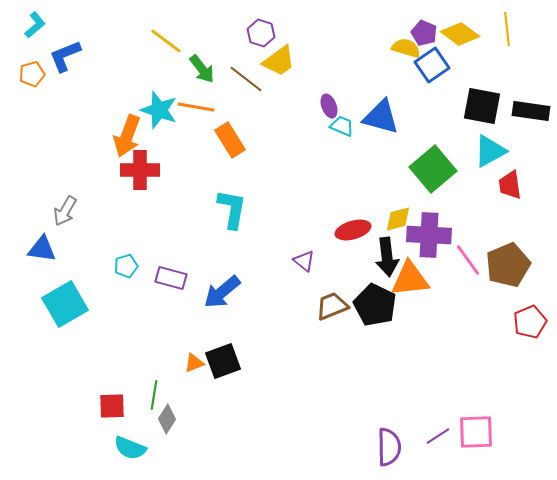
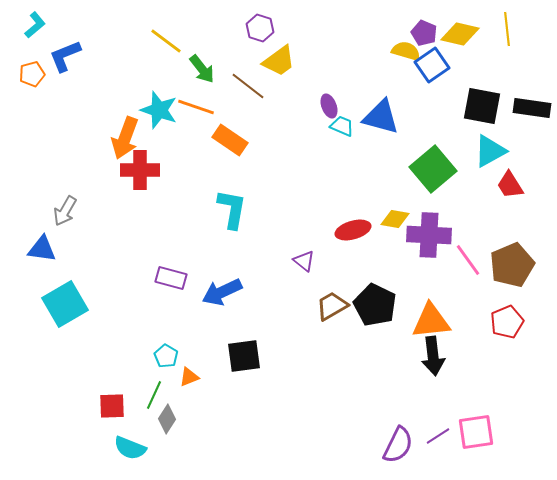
purple hexagon at (261, 33): moved 1 px left, 5 px up
yellow diamond at (460, 34): rotated 24 degrees counterclockwise
yellow semicircle at (406, 48): moved 3 px down
brown line at (246, 79): moved 2 px right, 7 px down
orange line at (196, 107): rotated 9 degrees clockwise
black rectangle at (531, 111): moved 1 px right, 3 px up
orange arrow at (127, 136): moved 2 px left, 2 px down
orange rectangle at (230, 140): rotated 24 degrees counterclockwise
red trapezoid at (510, 185): rotated 24 degrees counterclockwise
yellow diamond at (398, 219): moved 3 px left; rotated 24 degrees clockwise
black arrow at (387, 257): moved 46 px right, 99 px down
brown pentagon at (508, 265): moved 4 px right
cyan pentagon at (126, 266): moved 40 px right, 90 px down; rotated 25 degrees counterclockwise
orange triangle at (410, 279): moved 21 px right, 42 px down
blue arrow at (222, 292): rotated 15 degrees clockwise
brown trapezoid at (332, 306): rotated 8 degrees counterclockwise
red pentagon at (530, 322): moved 23 px left
black square at (223, 361): moved 21 px right, 5 px up; rotated 12 degrees clockwise
orange triangle at (194, 363): moved 5 px left, 14 px down
green line at (154, 395): rotated 16 degrees clockwise
pink square at (476, 432): rotated 6 degrees counterclockwise
purple semicircle at (389, 447): moved 9 px right, 2 px up; rotated 27 degrees clockwise
